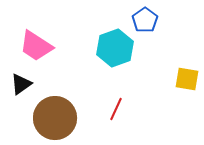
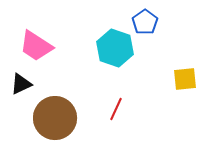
blue pentagon: moved 2 px down
cyan hexagon: rotated 21 degrees counterclockwise
yellow square: moved 2 px left; rotated 15 degrees counterclockwise
black triangle: rotated 10 degrees clockwise
